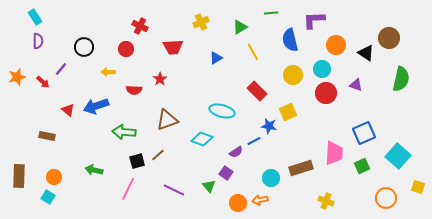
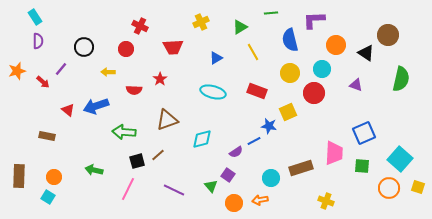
brown circle at (389, 38): moved 1 px left, 3 px up
yellow circle at (293, 75): moved 3 px left, 2 px up
orange star at (17, 77): moved 6 px up
red rectangle at (257, 91): rotated 24 degrees counterclockwise
red circle at (326, 93): moved 12 px left
cyan ellipse at (222, 111): moved 9 px left, 19 px up
cyan diamond at (202, 139): rotated 35 degrees counterclockwise
cyan square at (398, 156): moved 2 px right, 3 px down
green square at (362, 166): rotated 28 degrees clockwise
purple square at (226, 173): moved 2 px right, 2 px down
green triangle at (209, 186): moved 2 px right
orange circle at (386, 198): moved 3 px right, 10 px up
orange circle at (238, 203): moved 4 px left
